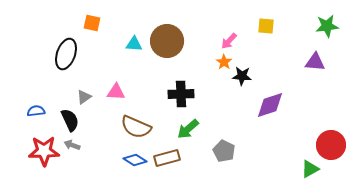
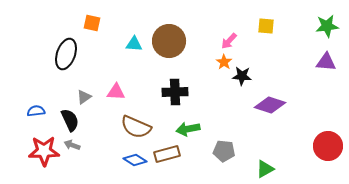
brown circle: moved 2 px right
purple triangle: moved 11 px right
black cross: moved 6 px left, 2 px up
purple diamond: rotated 36 degrees clockwise
green arrow: rotated 30 degrees clockwise
red circle: moved 3 px left, 1 px down
gray pentagon: rotated 20 degrees counterclockwise
brown rectangle: moved 4 px up
green triangle: moved 45 px left
